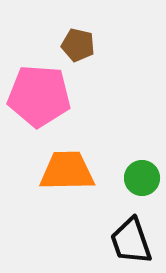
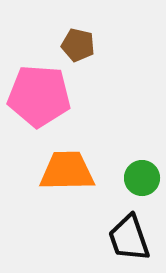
black trapezoid: moved 2 px left, 3 px up
